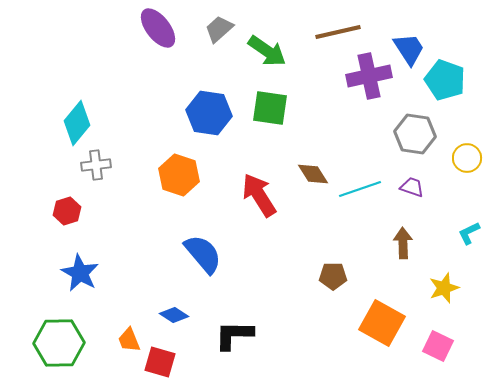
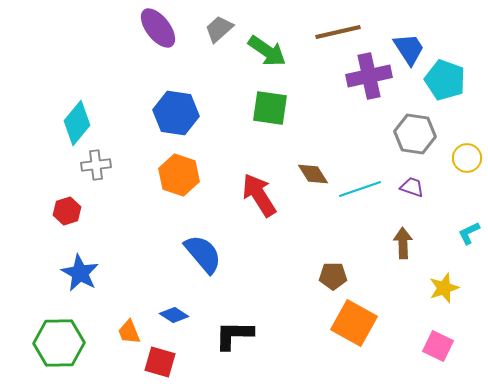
blue hexagon: moved 33 px left
orange square: moved 28 px left
orange trapezoid: moved 8 px up
